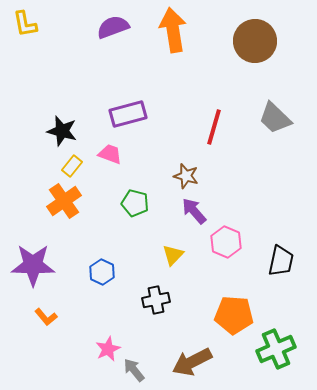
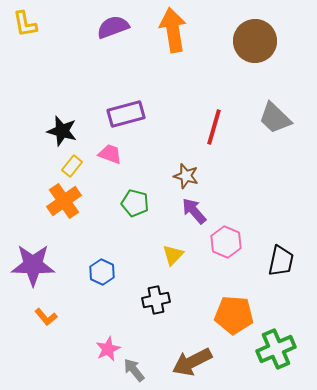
purple rectangle: moved 2 px left
